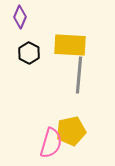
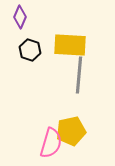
black hexagon: moved 1 px right, 3 px up; rotated 10 degrees counterclockwise
